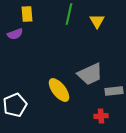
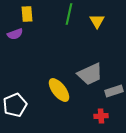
gray rectangle: rotated 12 degrees counterclockwise
